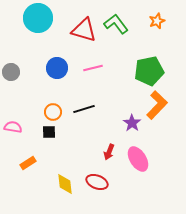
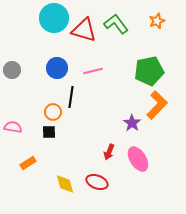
cyan circle: moved 16 px right
pink line: moved 3 px down
gray circle: moved 1 px right, 2 px up
black line: moved 13 px left, 12 px up; rotated 65 degrees counterclockwise
yellow diamond: rotated 10 degrees counterclockwise
